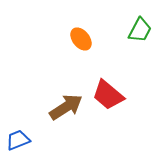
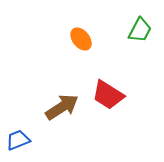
red trapezoid: rotated 8 degrees counterclockwise
brown arrow: moved 4 px left
